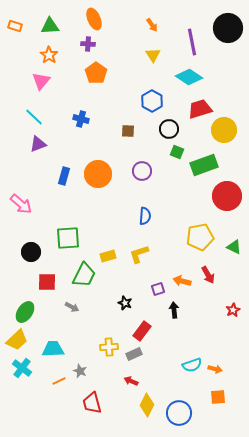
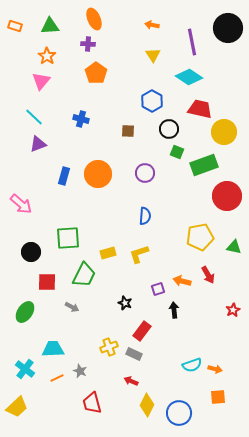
orange arrow at (152, 25): rotated 136 degrees clockwise
orange star at (49, 55): moved 2 px left, 1 px down
red trapezoid at (200, 109): rotated 30 degrees clockwise
yellow circle at (224, 130): moved 2 px down
purple circle at (142, 171): moved 3 px right, 2 px down
green triangle at (234, 247): rotated 14 degrees counterclockwise
yellow rectangle at (108, 256): moved 3 px up
yellow trapezoid at (17, 340): moved 67 px down
yellow cross at (109, 347): rotated 18 degrees counterclockwise
gray rectangle at (134, 354): rotated 49 degrees clockwise
cyan cross at (22, 368): moved 3 px right, 1 px down
orange line at (59, 381): moved 2 px left, 3 px up
